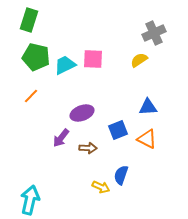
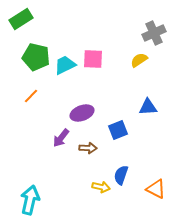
green rectangle: moved 8 px left, 1 px up; rotated 40 degrees clockwise
orange triangle: moved 9 px right, 50 px down
yellow arrow: rotated 12 degrees counterclockwise
